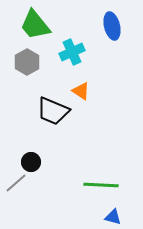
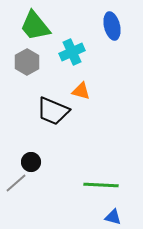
green trapezoid: moved 1 px down
orange triangle: rotated 18 degrees counterclockwise
